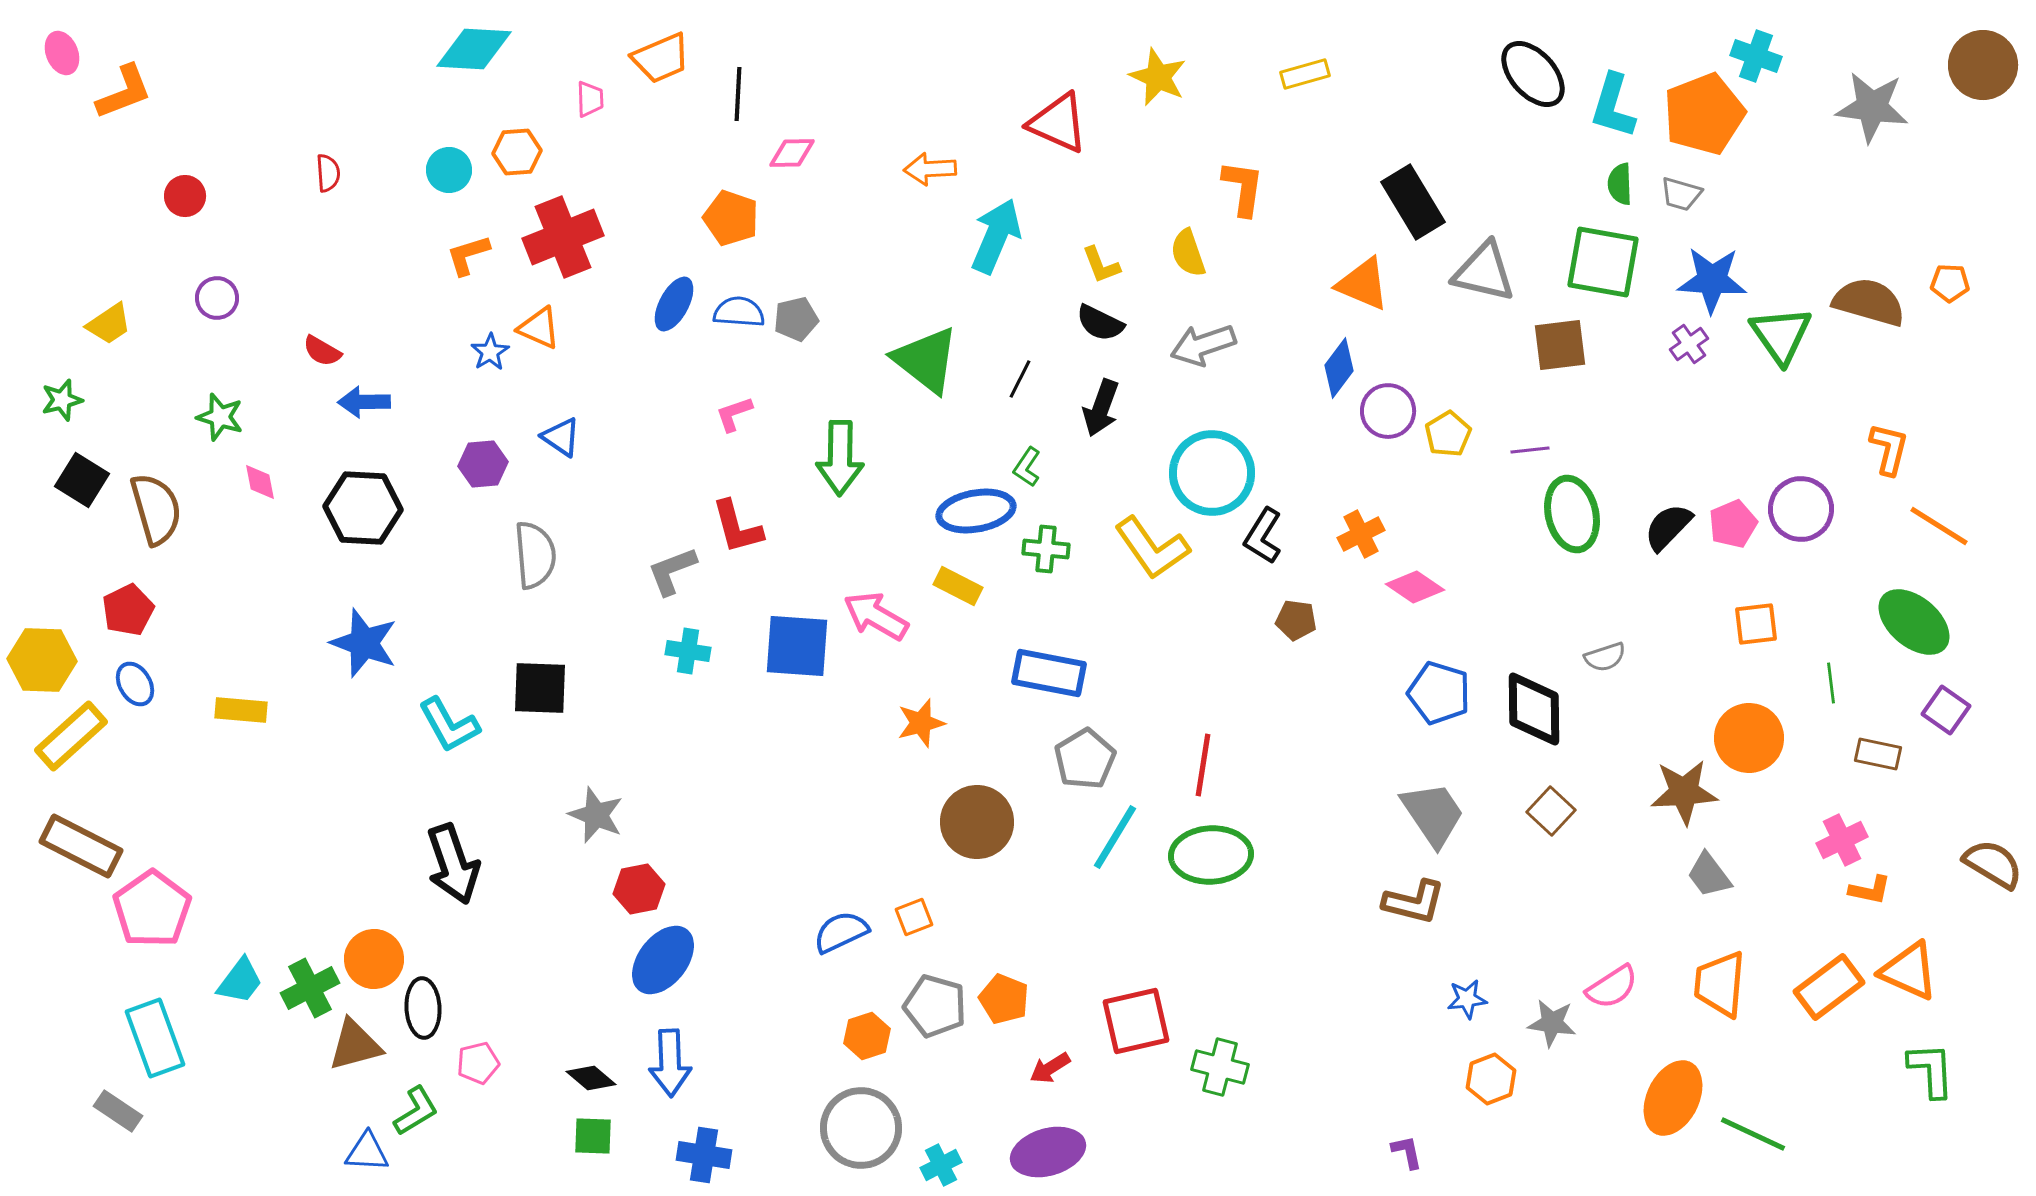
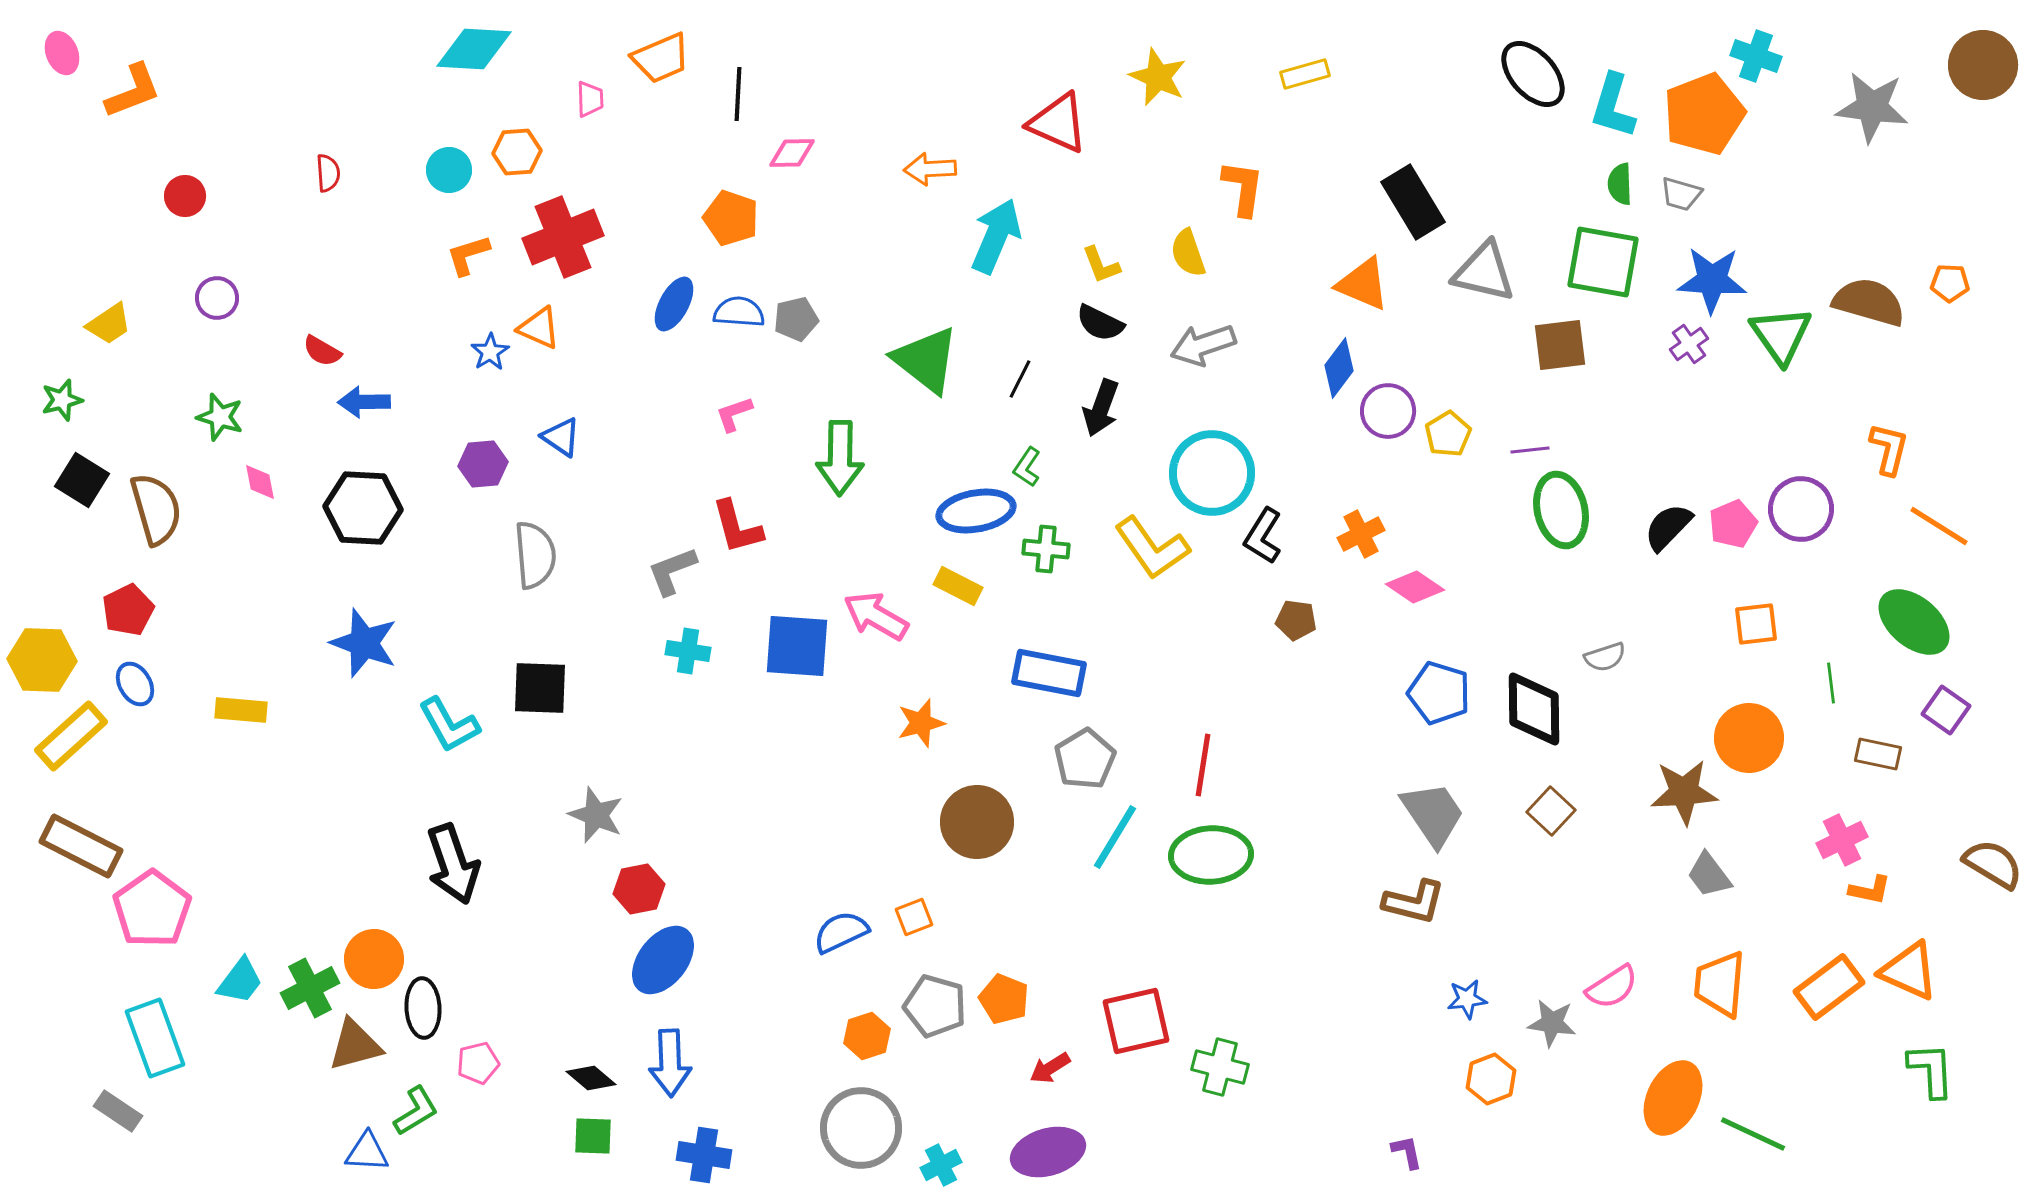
orange L-shape at (124, 92): moved 9 px right, 1 px up
green ellipse at (1572, 514): moved 11 px left, 4 px up
